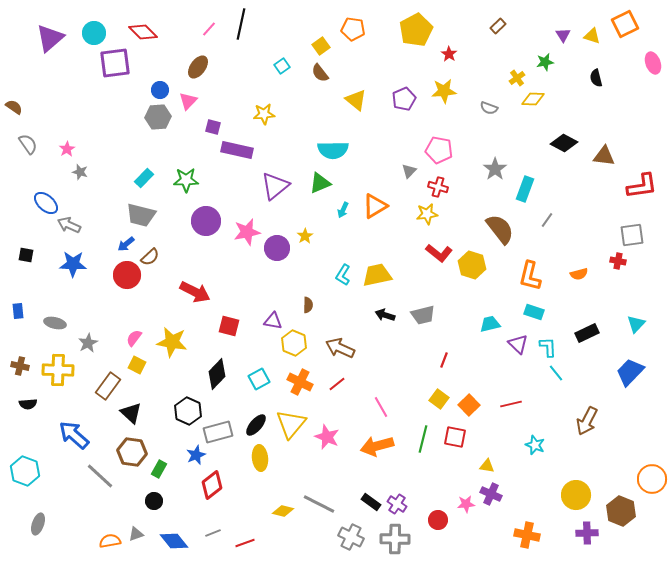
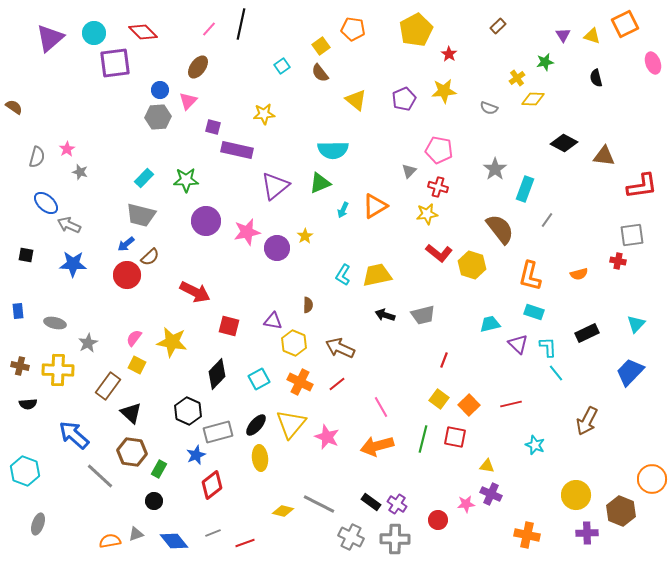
gray semicircle at (28, 144): moved 9 px right, 13 px down; rotated 50 degrees clockwise
